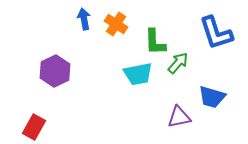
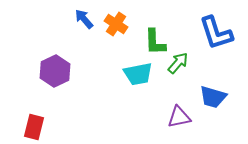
blue arrow: rotated 30 degrees counterclockwise
blue trapezoid: moved 1 px right
red rectangle: rotated 15 degrees counterclockwise
